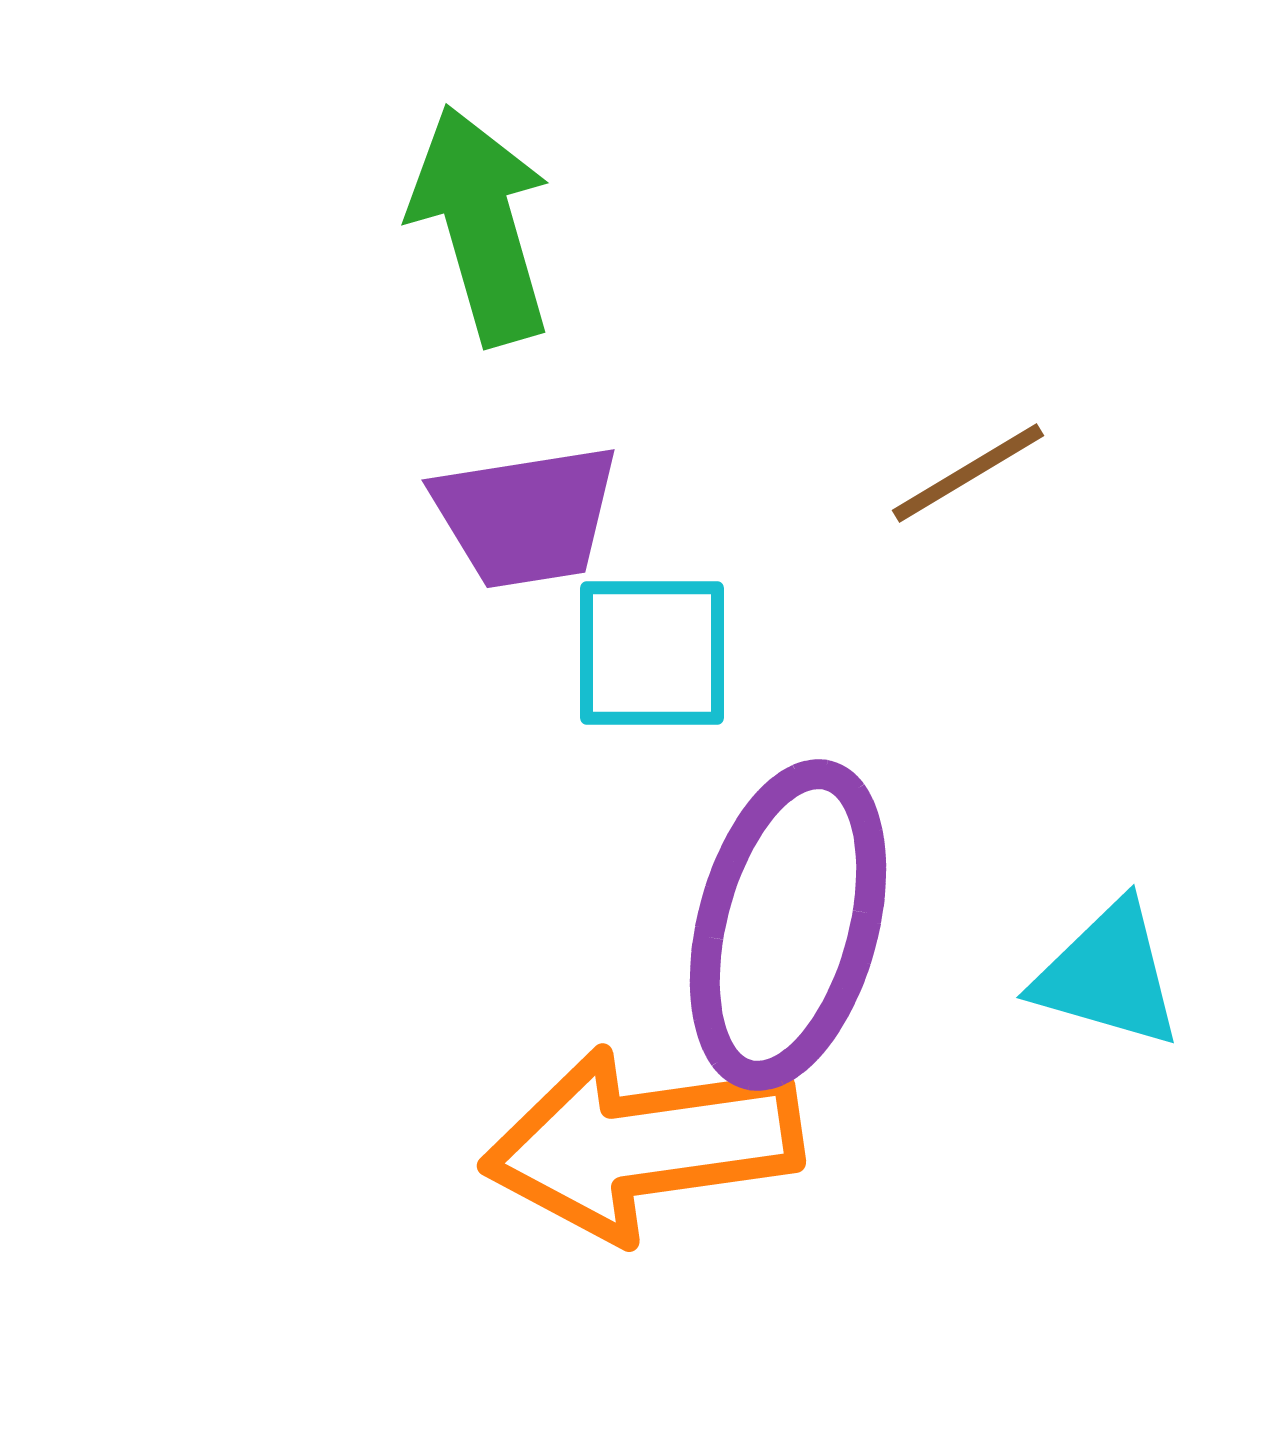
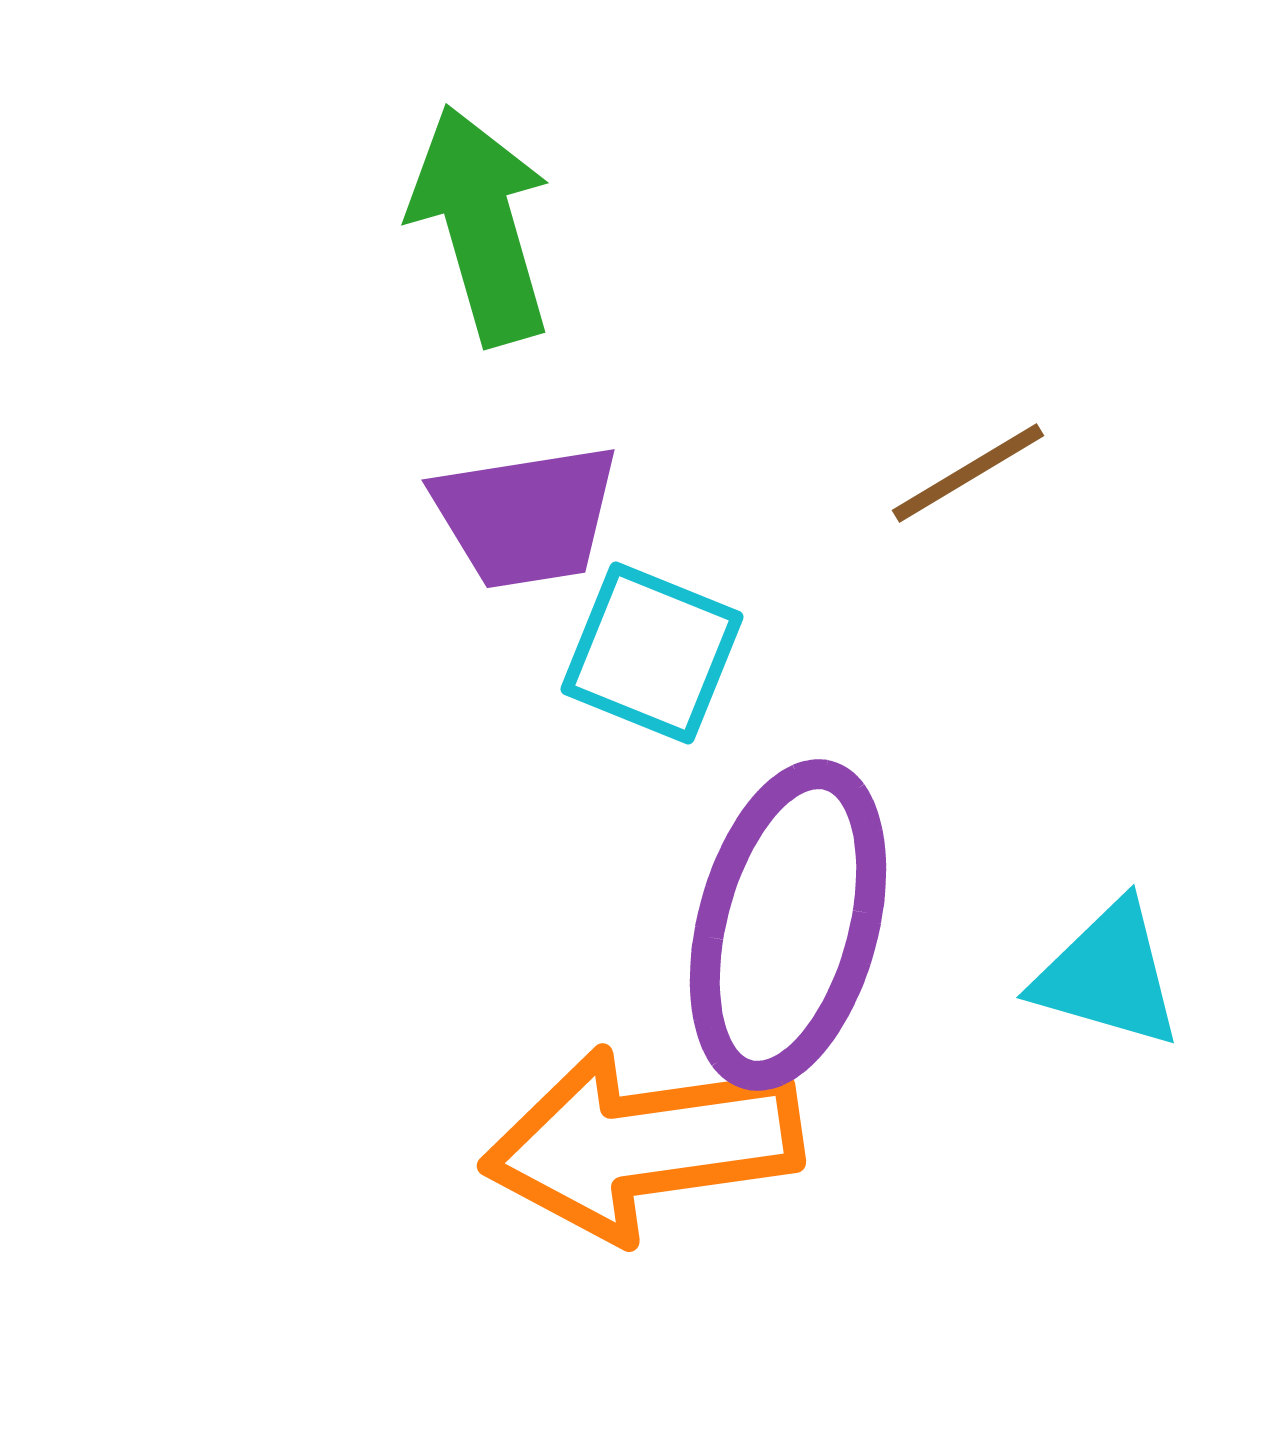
cyan square: rotated 22 degrees clockwise
